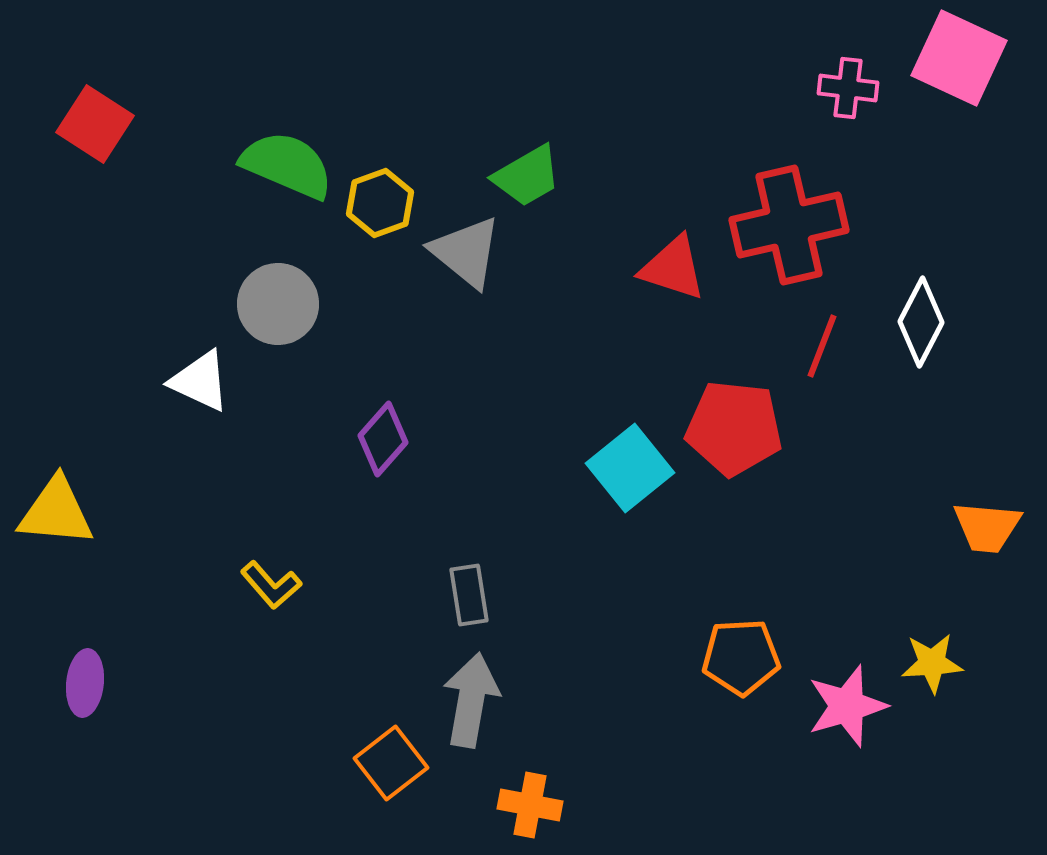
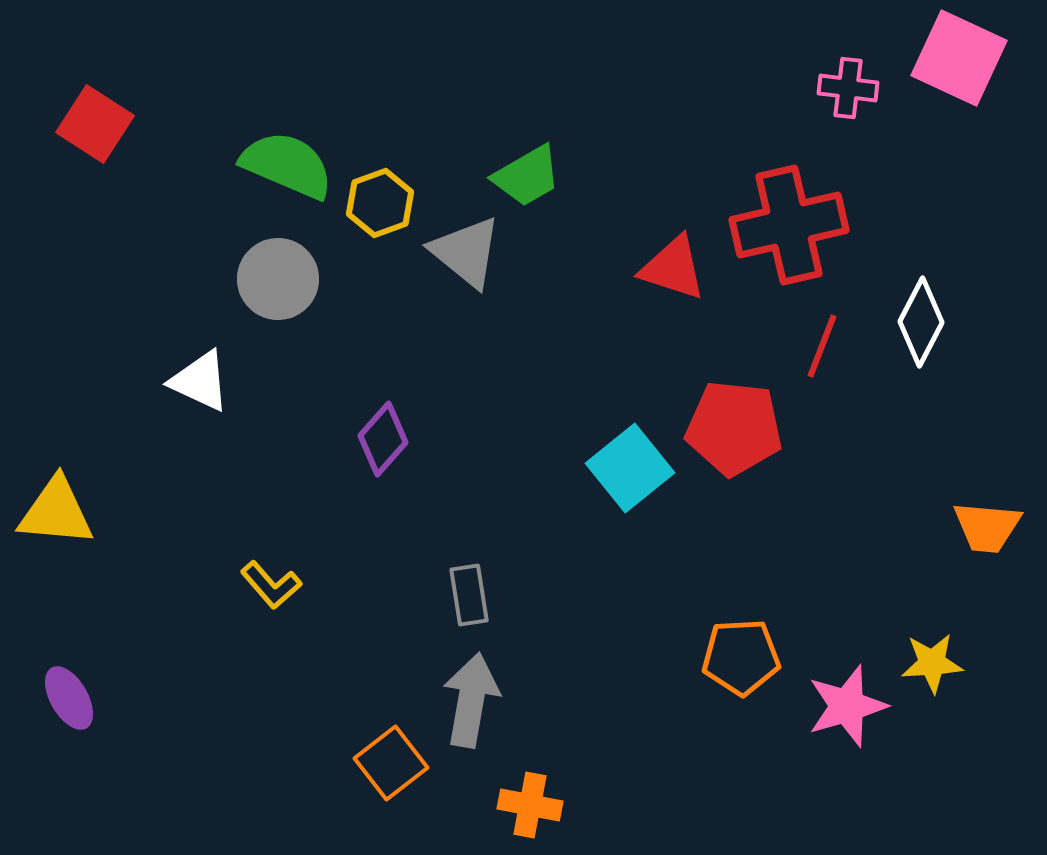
gray circle: moved 25 px up
purple ellipse: moved 16 px left, 15 px down; rotated 36 degrees counterclockwise
